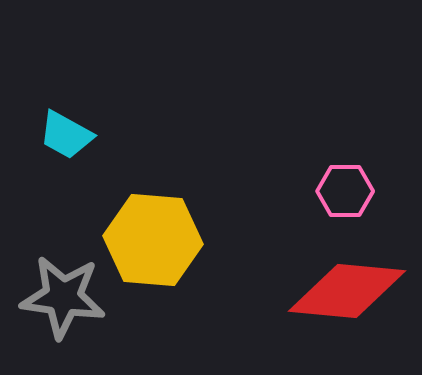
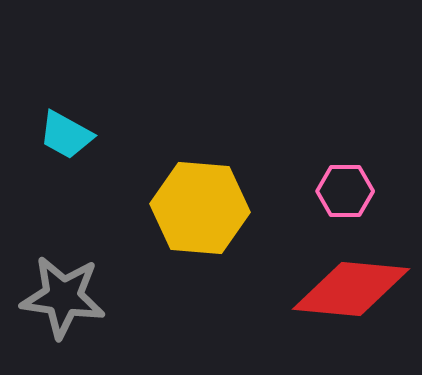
yellow hexagon: moved 47 px right, 32 px up
red diamond: moved 4 px right, 2 px up
